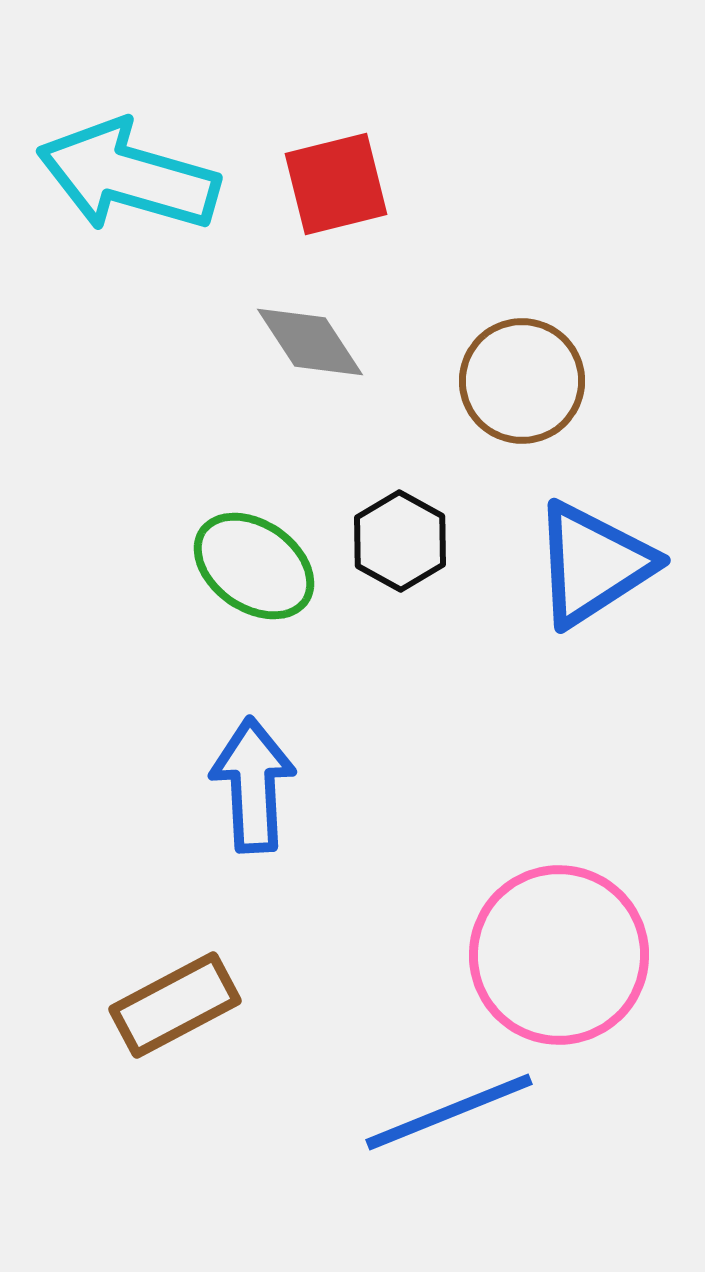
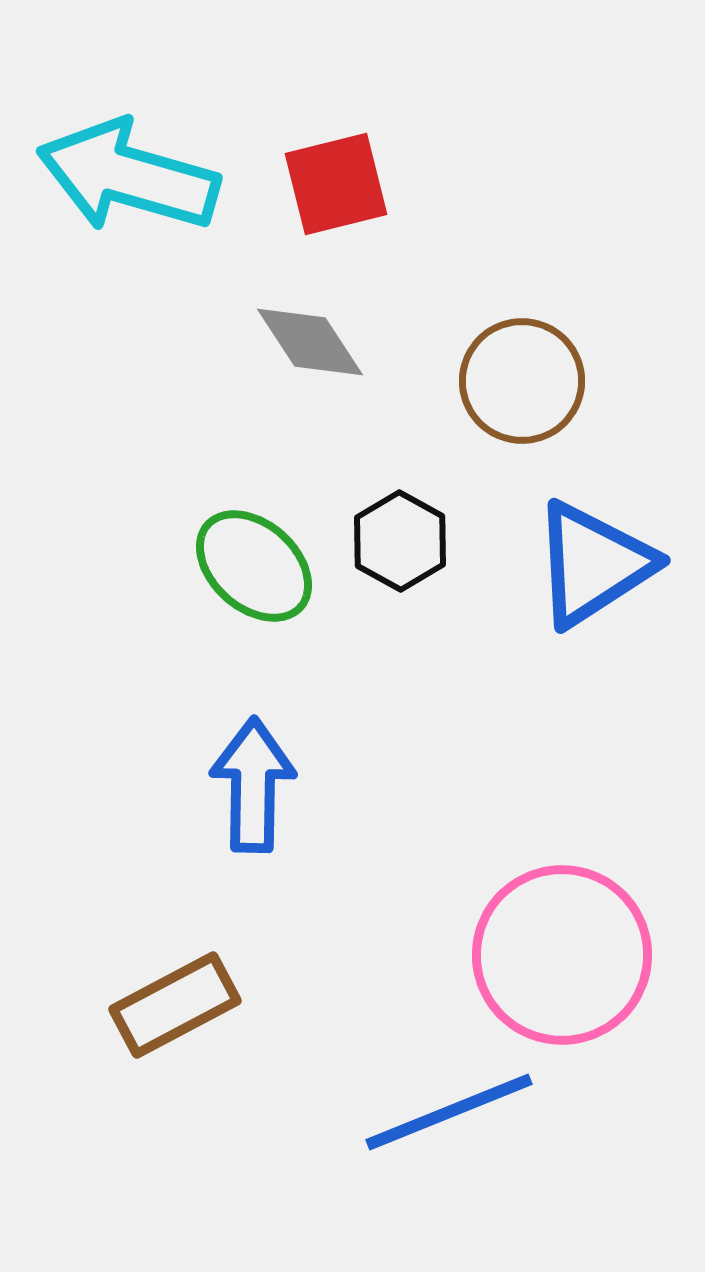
green ellipse: rotated 7 degrees clockwise
blue arrow: rotated 4 degrees clockwise
pink circle: moved 3 px right
